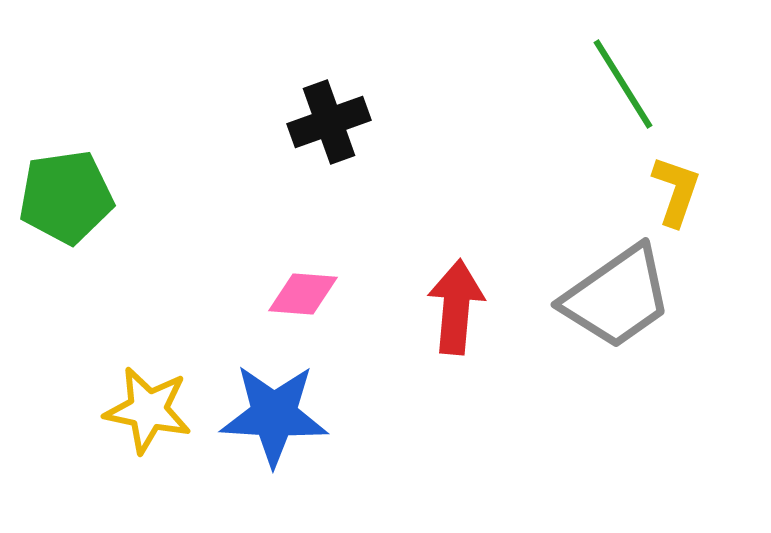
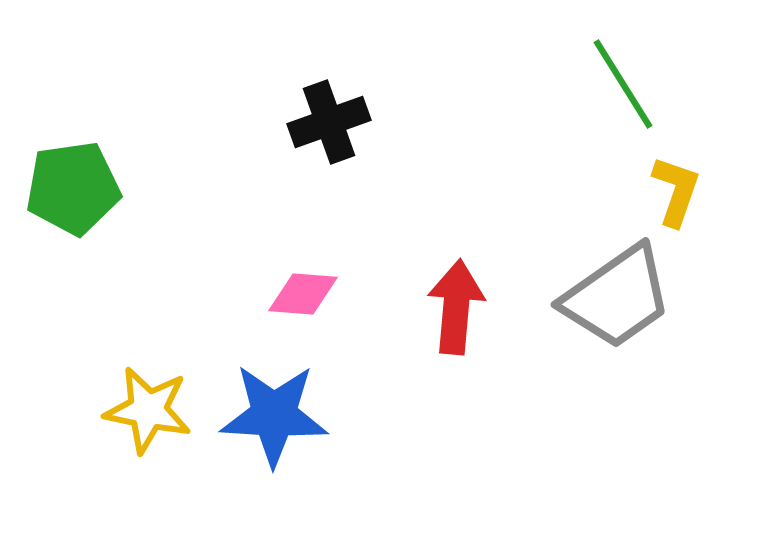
green pentagon: moved 7 px right, 9 px up
